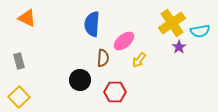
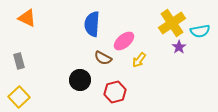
brown semicircle: rotated 114 degrees clockwise
red hexagon: rotated 15 degrees counterclockwise
